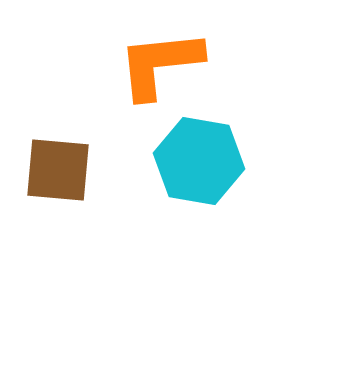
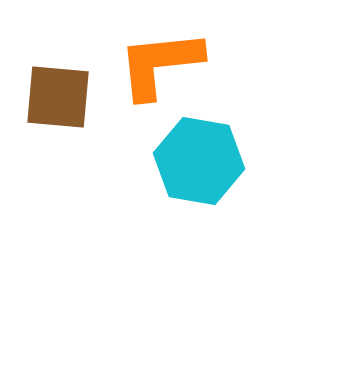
brown square: moved 73 px up
